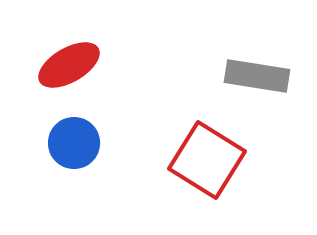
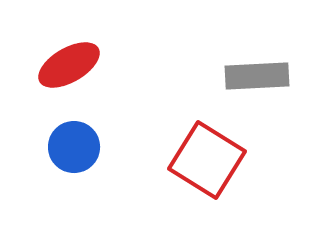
gray rectangle: rotated 12 degrees counterclockwise
blue circle: moved 4 px down
